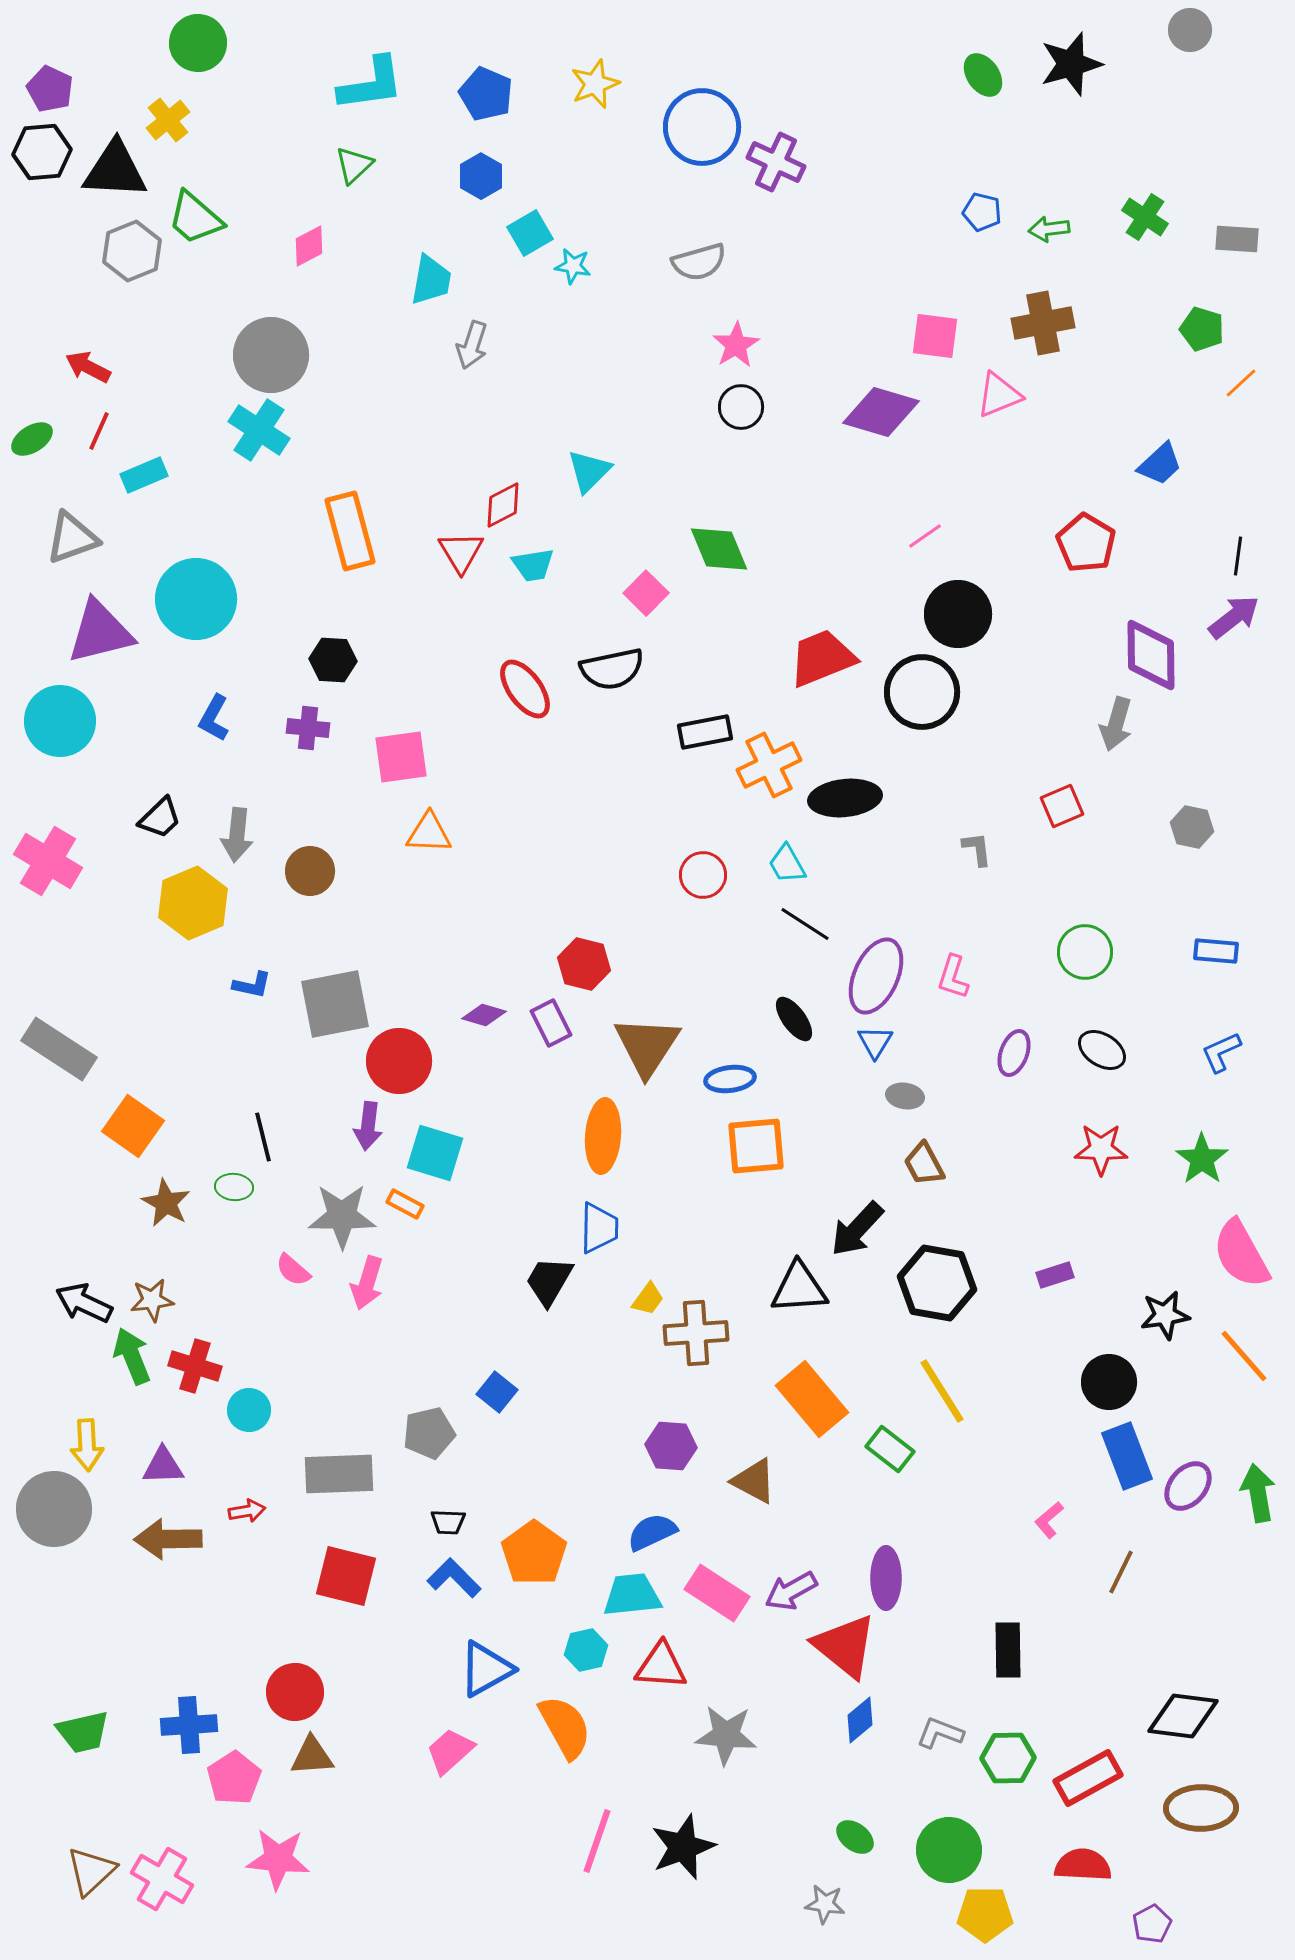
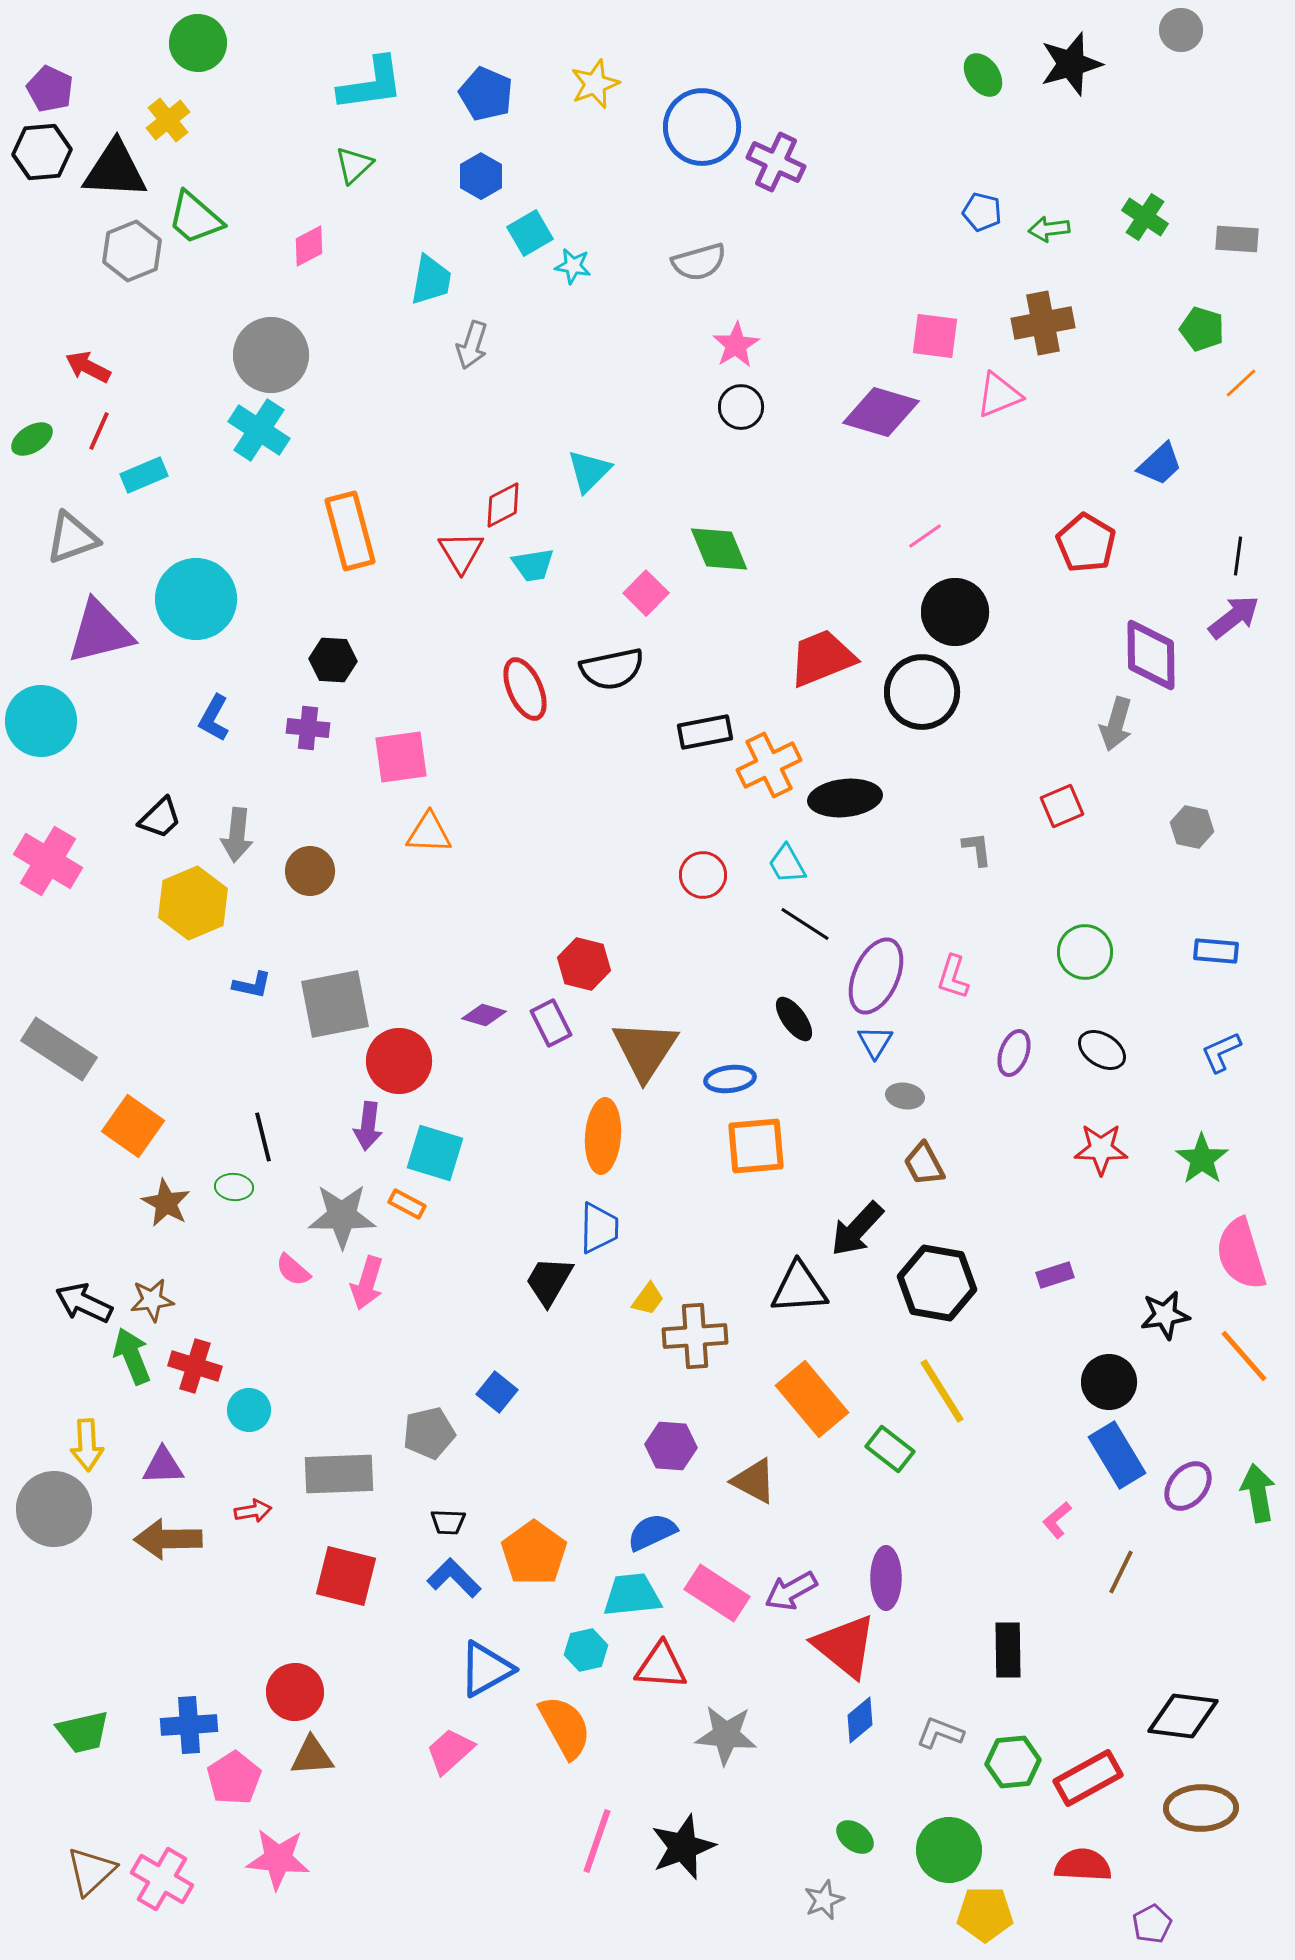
gray circle at (1190, 30): moved 9 px left
black circle at (958, 614): moved 3 px left, 2 px up
red ellipse at (525, 689): rotated 12 degrees clockwise
cyan circle at (60, 721): moved 19 px left
brown triangle at (647, 1046): moved 2 px left, 4 px down
orange rectangle at (405, 1204): moved 2 px right
pink semicircle at (1241, 1254): rotated 12 degrees clockwise
brown cross at (696, 1333): moved 1 px left, 3 px down
blue rectangle at (1127, 1456): moved 10 px left, 1 px up; rotated 10 degrees counterclockwise
red arrow at (247, 1511): moved 6 px right
pink L-shape at (1049, 1520): moved 8 px right
green hexagon at (1008, 1758): moved 5 px right, 4 px down; rotated 4 degrees counterclockwise
gray star at (825, 1904): moved 1 px left, 4 px up; rotated 30 degrees counterclockwise
